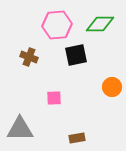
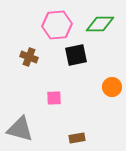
gray triangle: rotated 16 degrees clockwise
